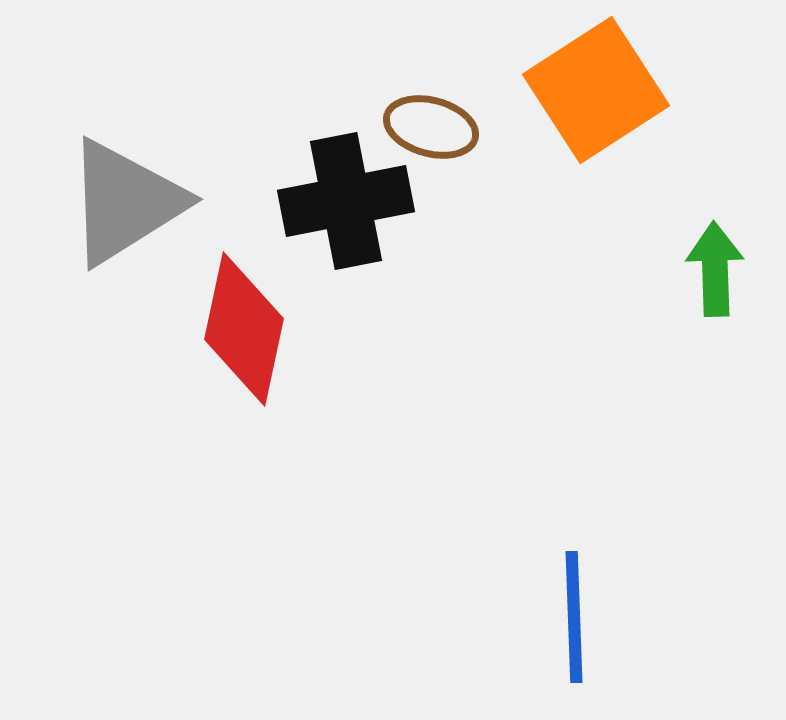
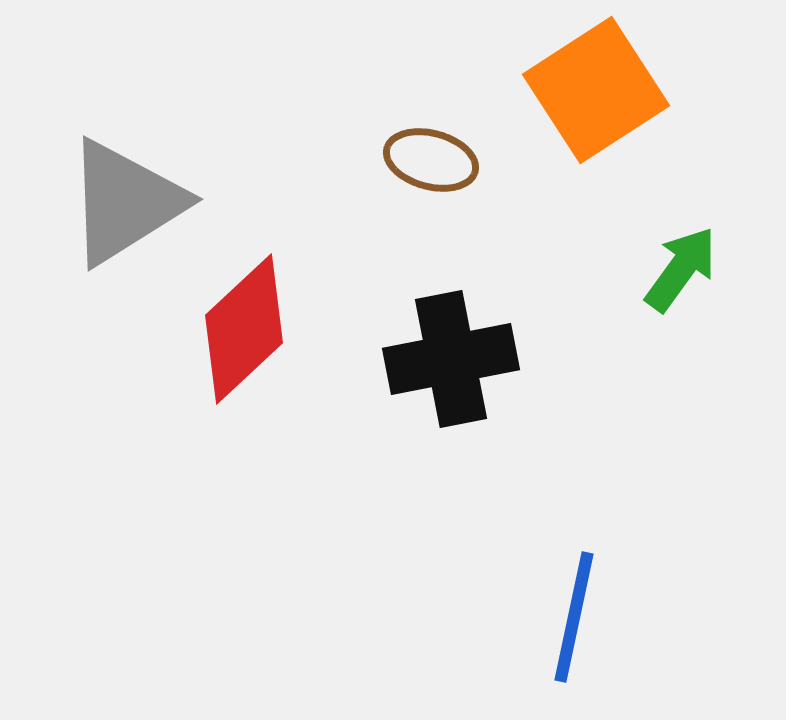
brown ellipse: moved 33 px down
black cross: moved 105 px right, 158 px down
green arrow: moved 34 px left; rotated 38 degrees clockwise
red diamond: rotated 35 degrees clockwise
blue line: rotated 14 degrees clockwise
